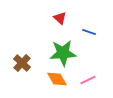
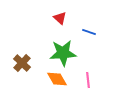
pink line: rotated 70 degrees counterclockwise
